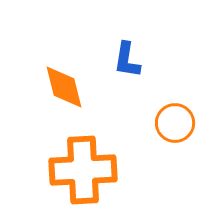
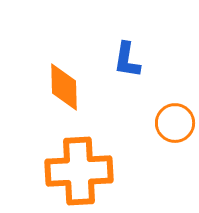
orange diamond: rotated 12 degrees clockwise
orange cross: moved 4 px left, 1 px down
